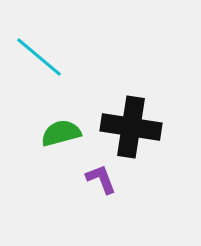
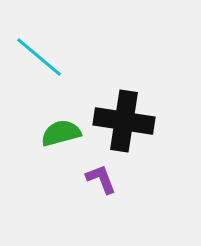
black cross: moved 7 px left, 6 px up
